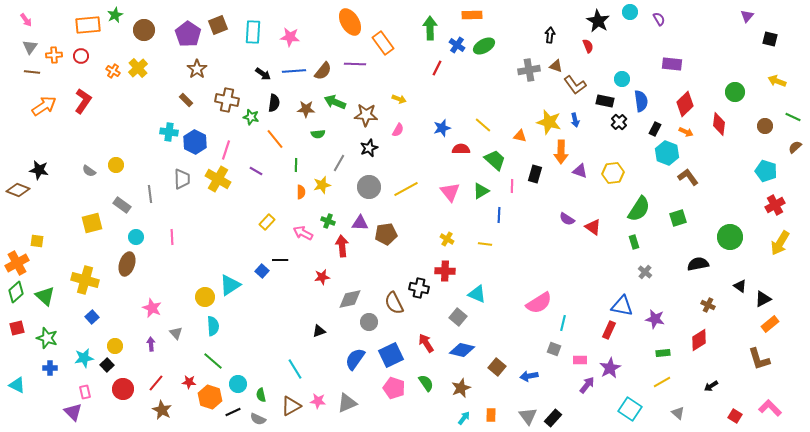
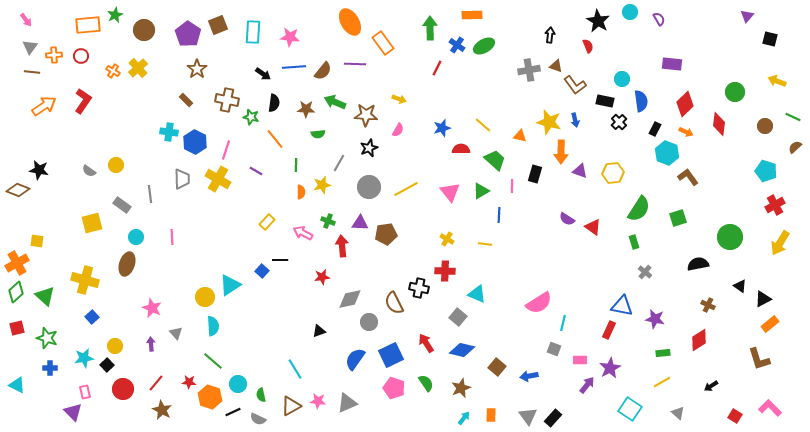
blue line at (294, 71): moved 4 px up
